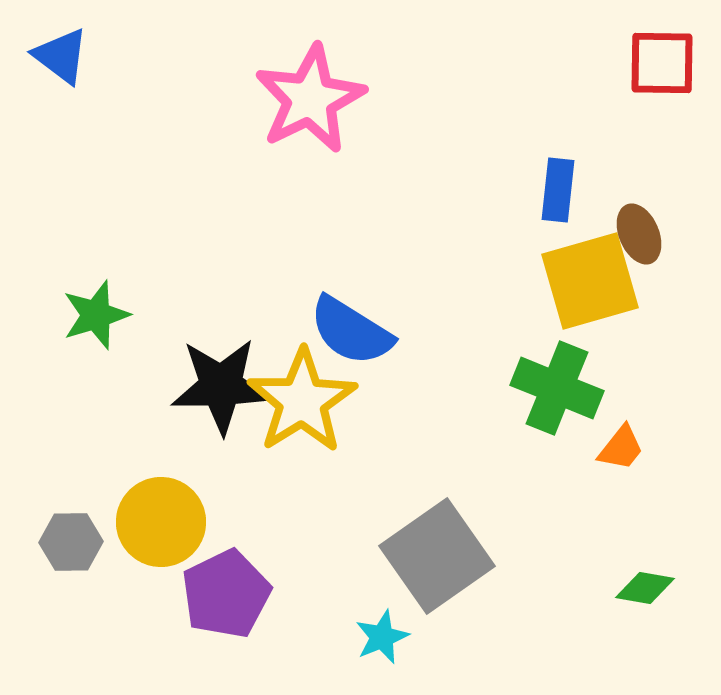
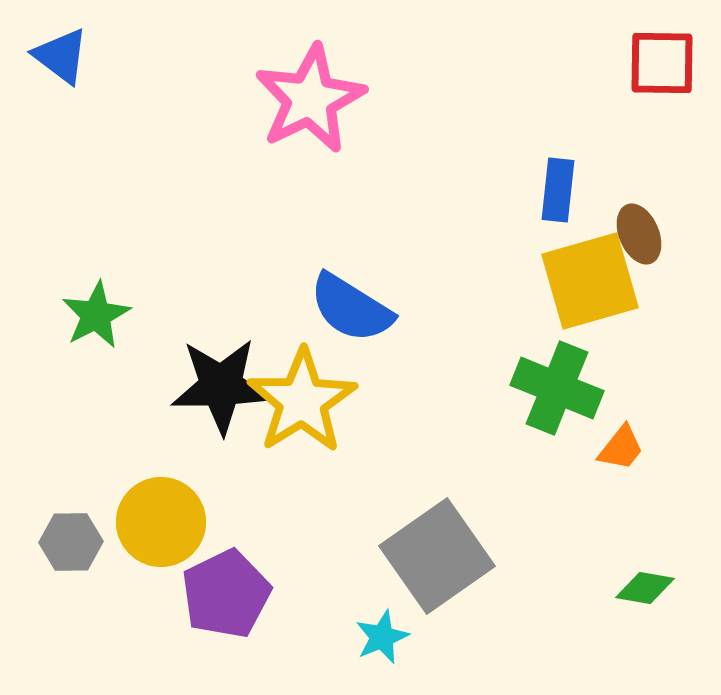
green star: rotated 10 degrees counterclockwise
blue semicircle: moved 23 px up
